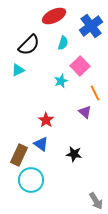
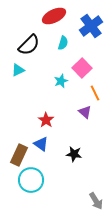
pink square: moved 2 px right, 2 px down
